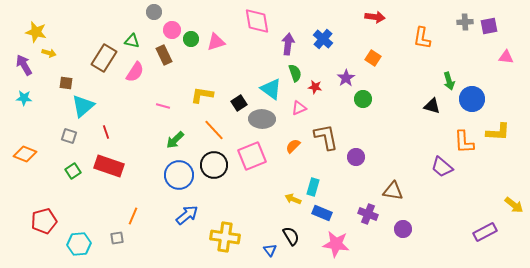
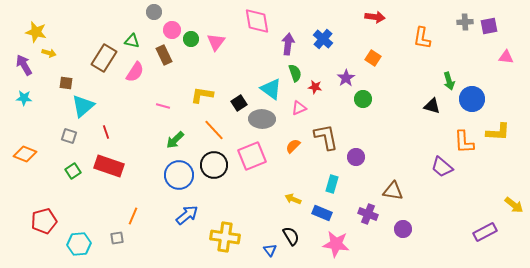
pink triangle at (216, 42): rotated 36 degrees counterclockwise
cyan rectangle at (313, 187): moved 19 px right, 3 px up
